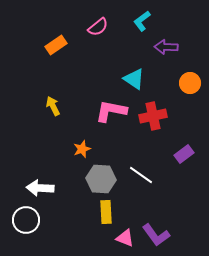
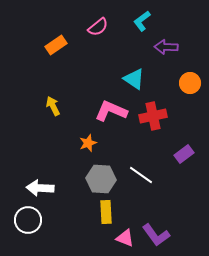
pink L-shape: rotated 12 degrees clockwise
orange star: moved 6 px right, 6 px up
white circle: moved 2 px right
